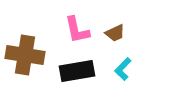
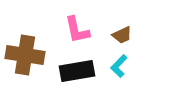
brown trapezoid: moved 7 px right, 2 px down
cyan L-shape: moved 4 px left, 3 px up
